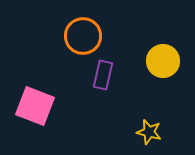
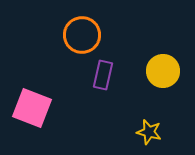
orange circle: moved 1 px left, 1 px up
yellow circle: moved 10 px down
pink square: moved 3 px left, 2 px down
